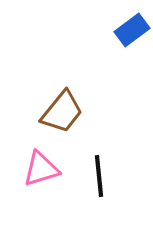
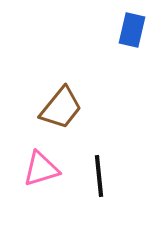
blue rectangle: rotated 40 degrees counterclockwise
brown trapezoid: moved 1 px left, 4 px up
